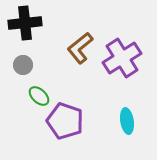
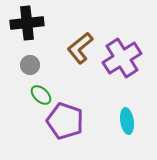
black cross: moved 2 px right
gray circle: moved 7 px right
green ellipse: moved 2 px right, 1 px up
